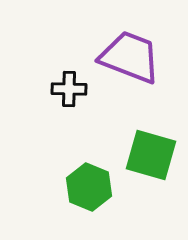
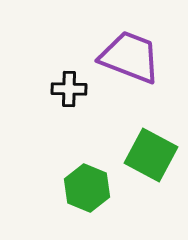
green square: rotated 12 degrees clockwise
green hexagon: moved 2 px left, 1 px down
